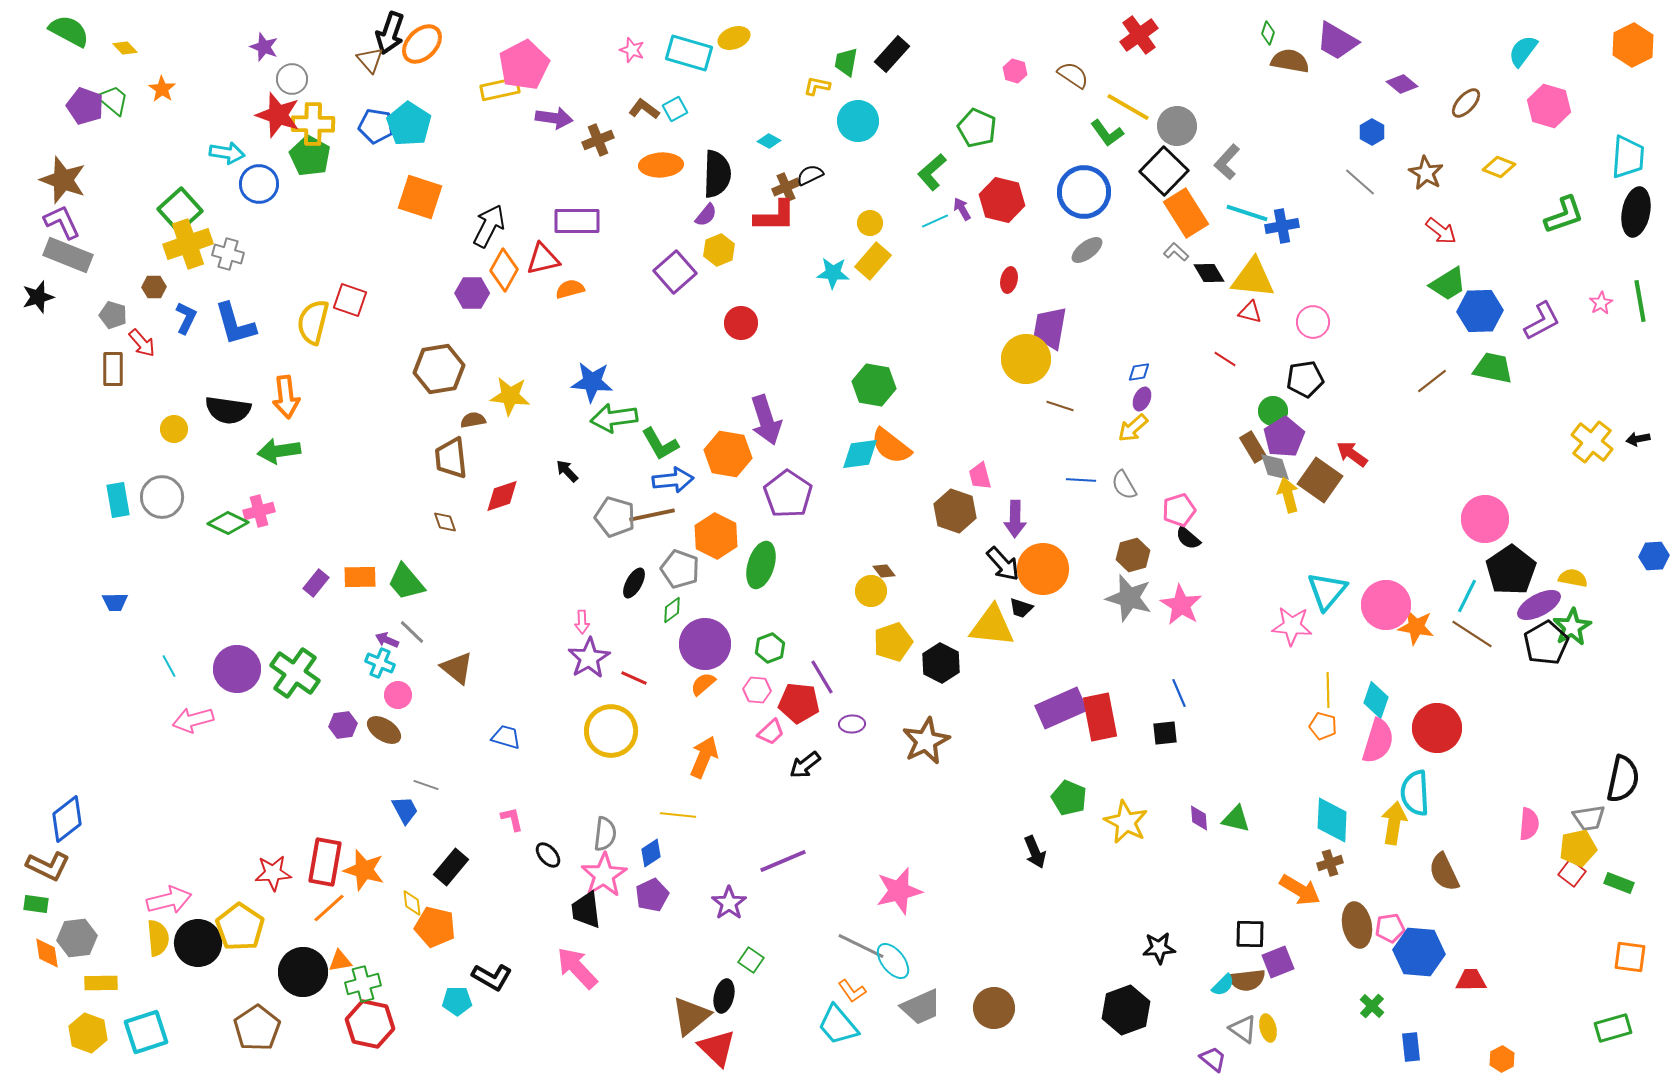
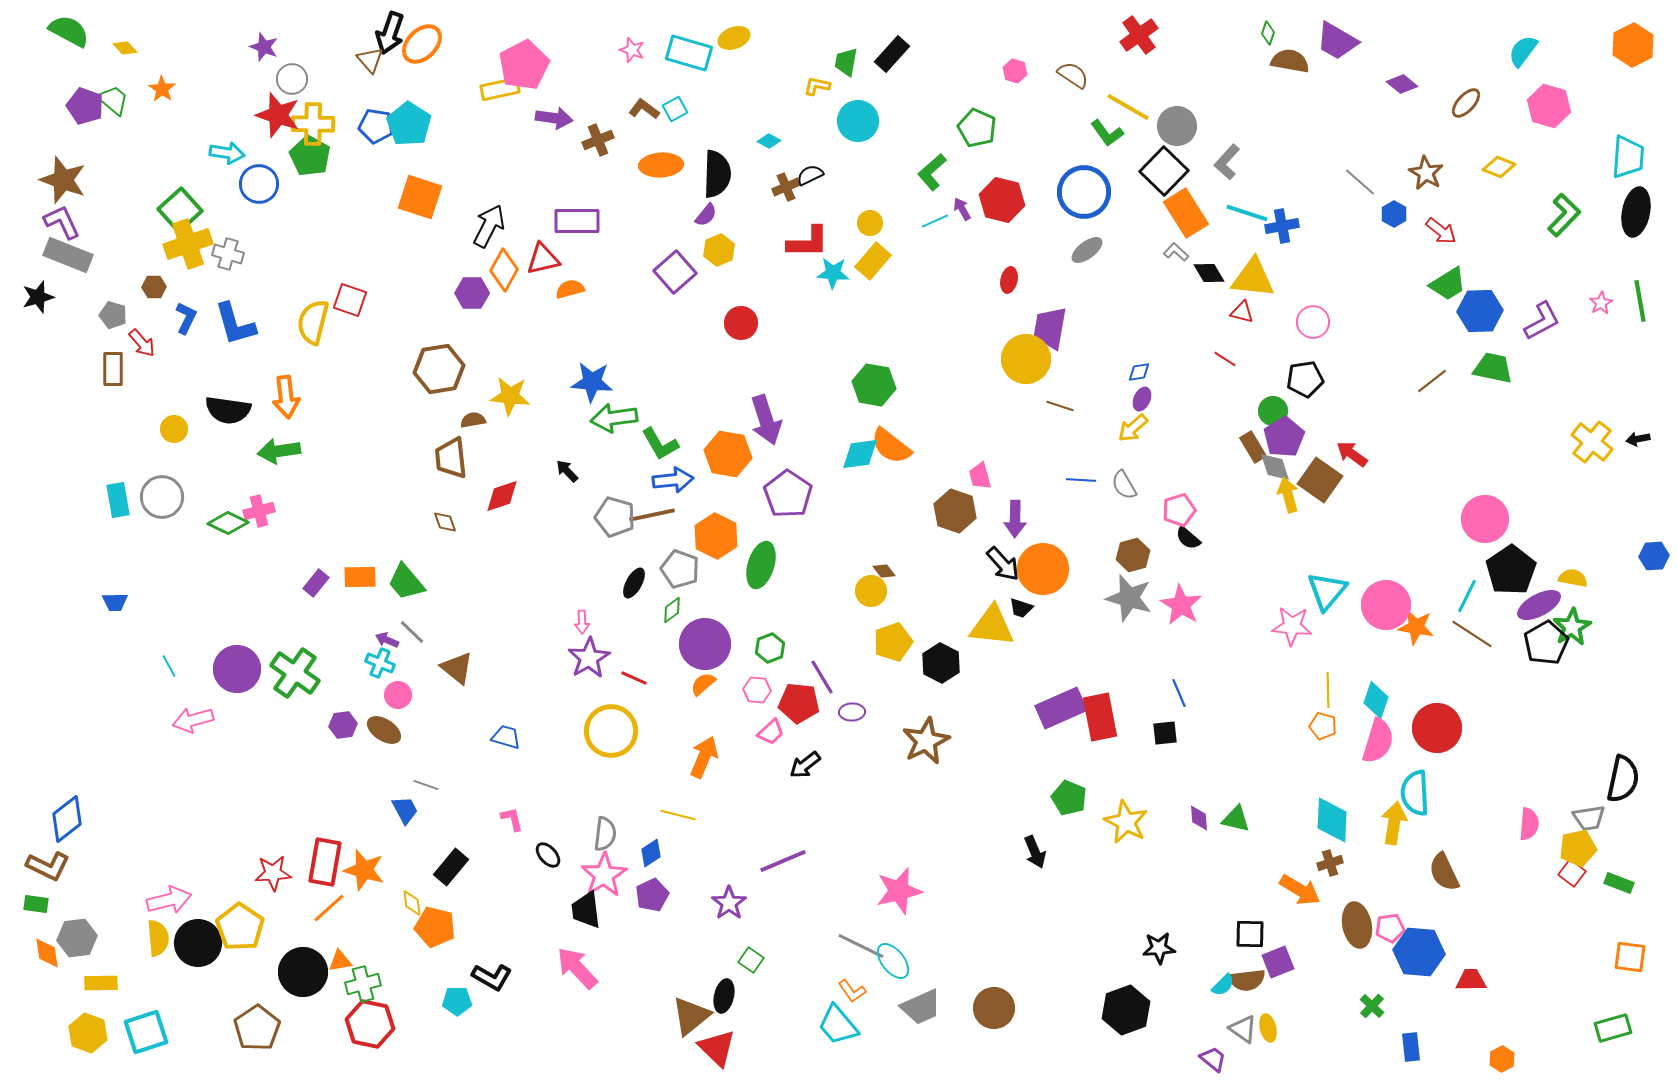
blue hexagon at (1372, 132): moved 22 px right, 82 px down
green L-shape at (1564, 215): rotated 27 degrees counterclockwise
red L-shape at (775, 216): moved 33 px right, 26 px down
red triangle at (1250, 312): moved 8 px left
purple ellipse at (852, 724): moved 12 px up
yellow line at (678, 815): rotated 8 degrees clockwise
